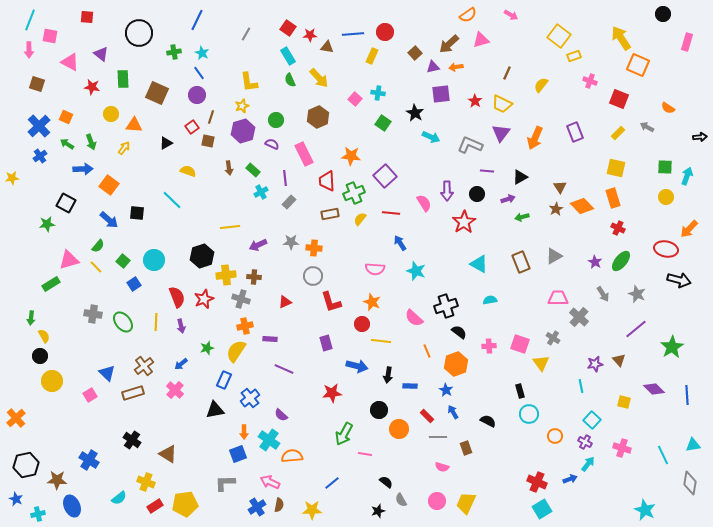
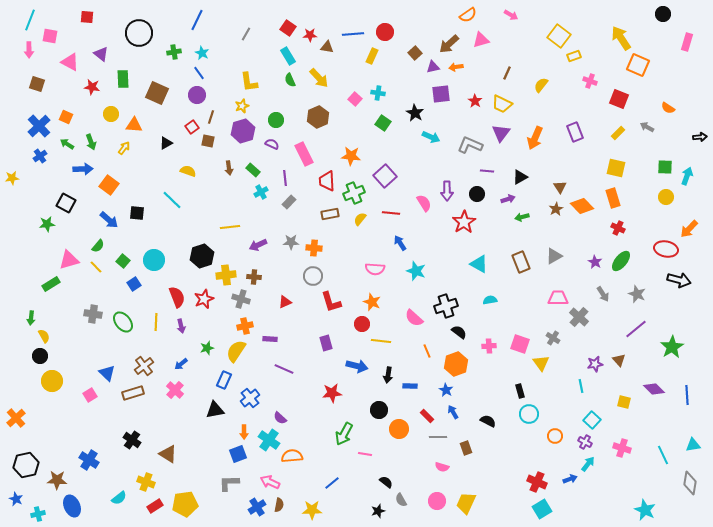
purple semicircle at (281, 415): moved 1 px left, 3 px down
gray L-shape at (225, 483): moved 4 px right
